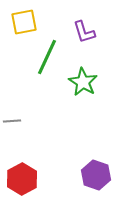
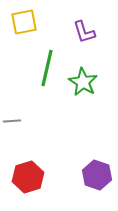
green line: moved 11 px down; rotated 12 degrees counterclockwise
purple hexagon: moved 1 px right
red hexagon: moved 6 px right, 2 px up; rotated 12 degrees clockwise
